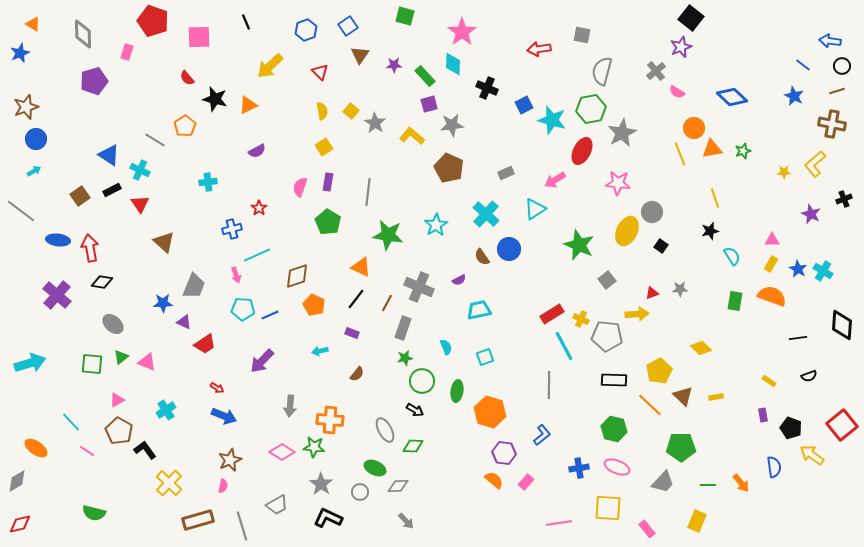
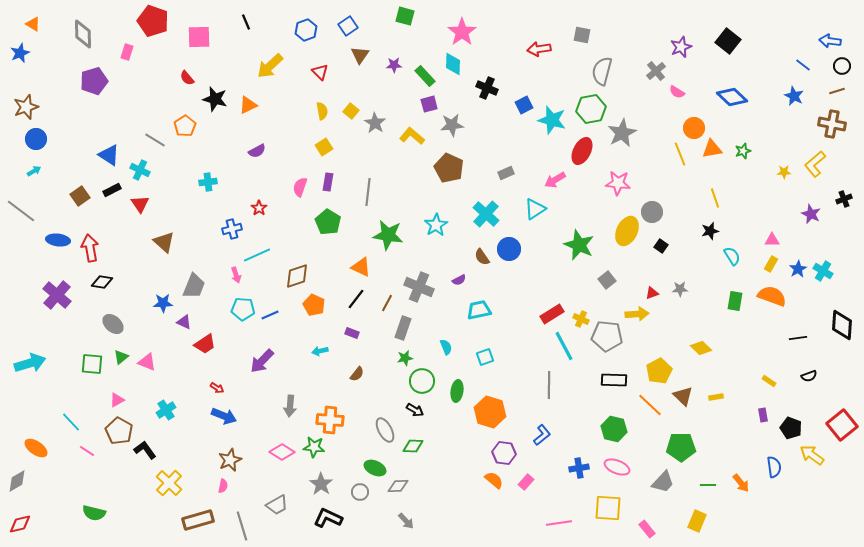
black square at (691, 18): moved 37 px right, 23 px down
blue star at (798, 269): rotated 12 degrees clockwise
